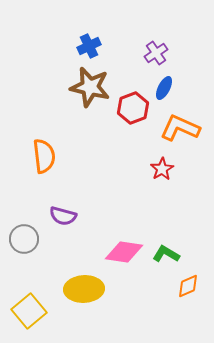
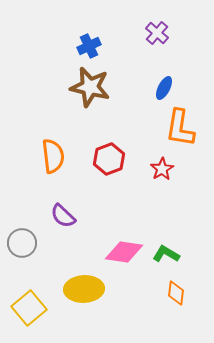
purple cross: moved 1 px right, 20 px up; rotated 15 degrees counterclockwise
red hexagon: moved 24 px left, 51 px down
orange L-shape: rotated 105 degrees counterclockwise
orange semicircle: moved 9 px right
purple semicircle: rotated 28 degrees clockwise
gray circle: moved 2 px left, 4 px down
orange diamond: moved 12 px left, 7 px down; rotated 60 degrees counterclockwise
yellow square: moved 3 px up
